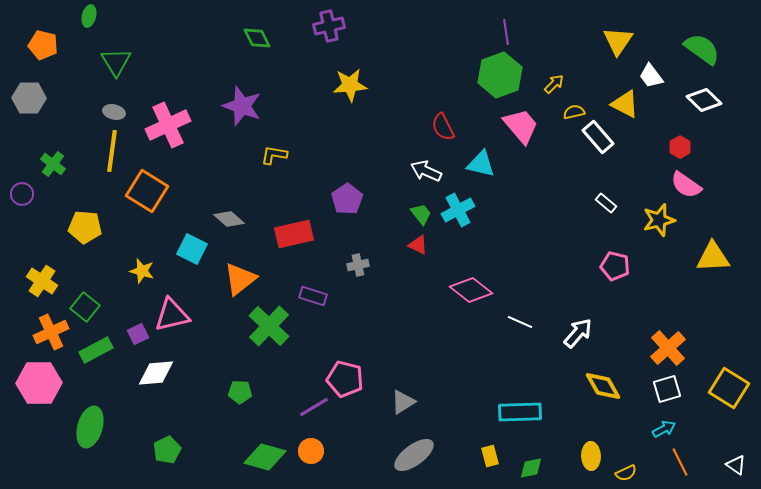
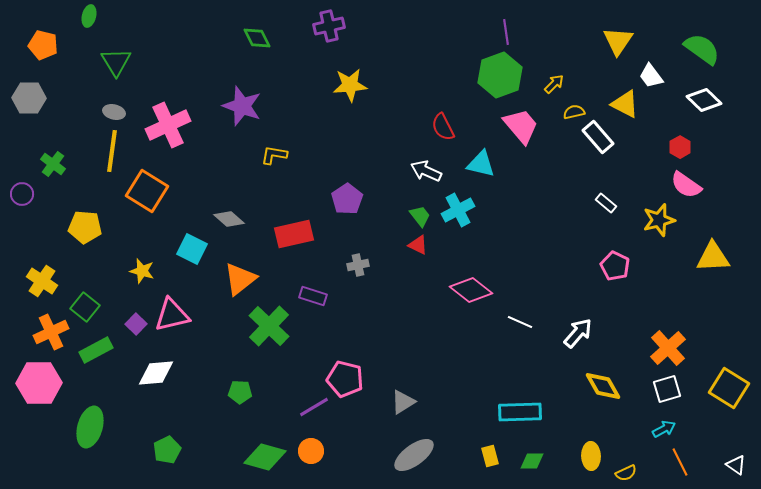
green trapezoid at (421, 214): moved 1 px left, 2 px down
pink pentagon at (615, 266): rotated 12 degrees clockwise
purple square at (138, 334): moved 2 px left, 10 px up; rotated 20 degrees counterclockwise
green diamond at (531, 468): moved 1 px right, 7 px up; rotated 10 degrees clockwise
